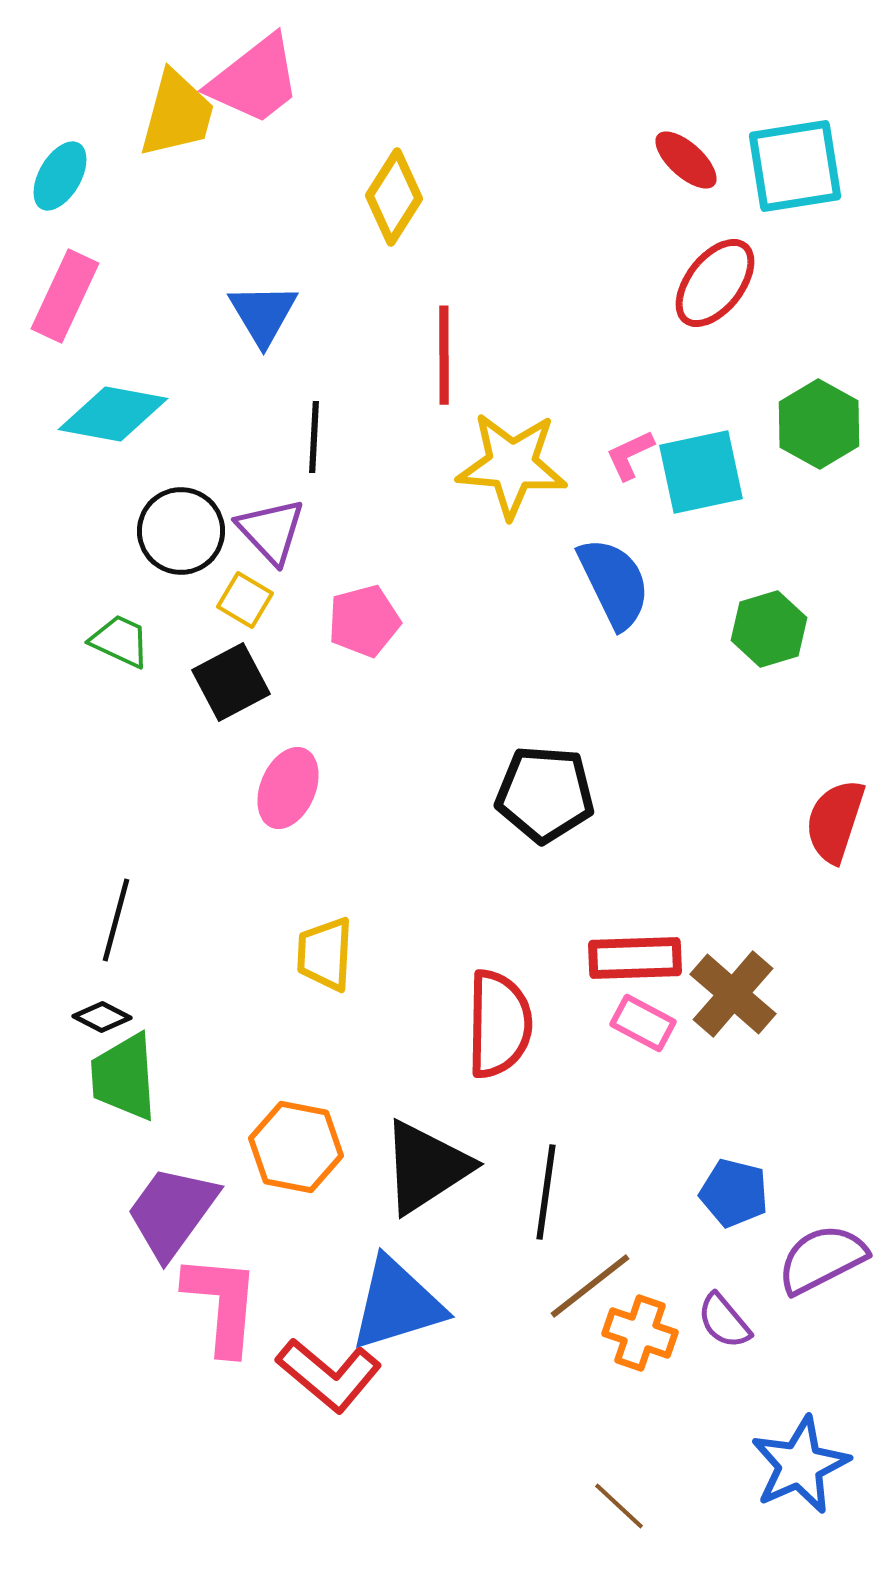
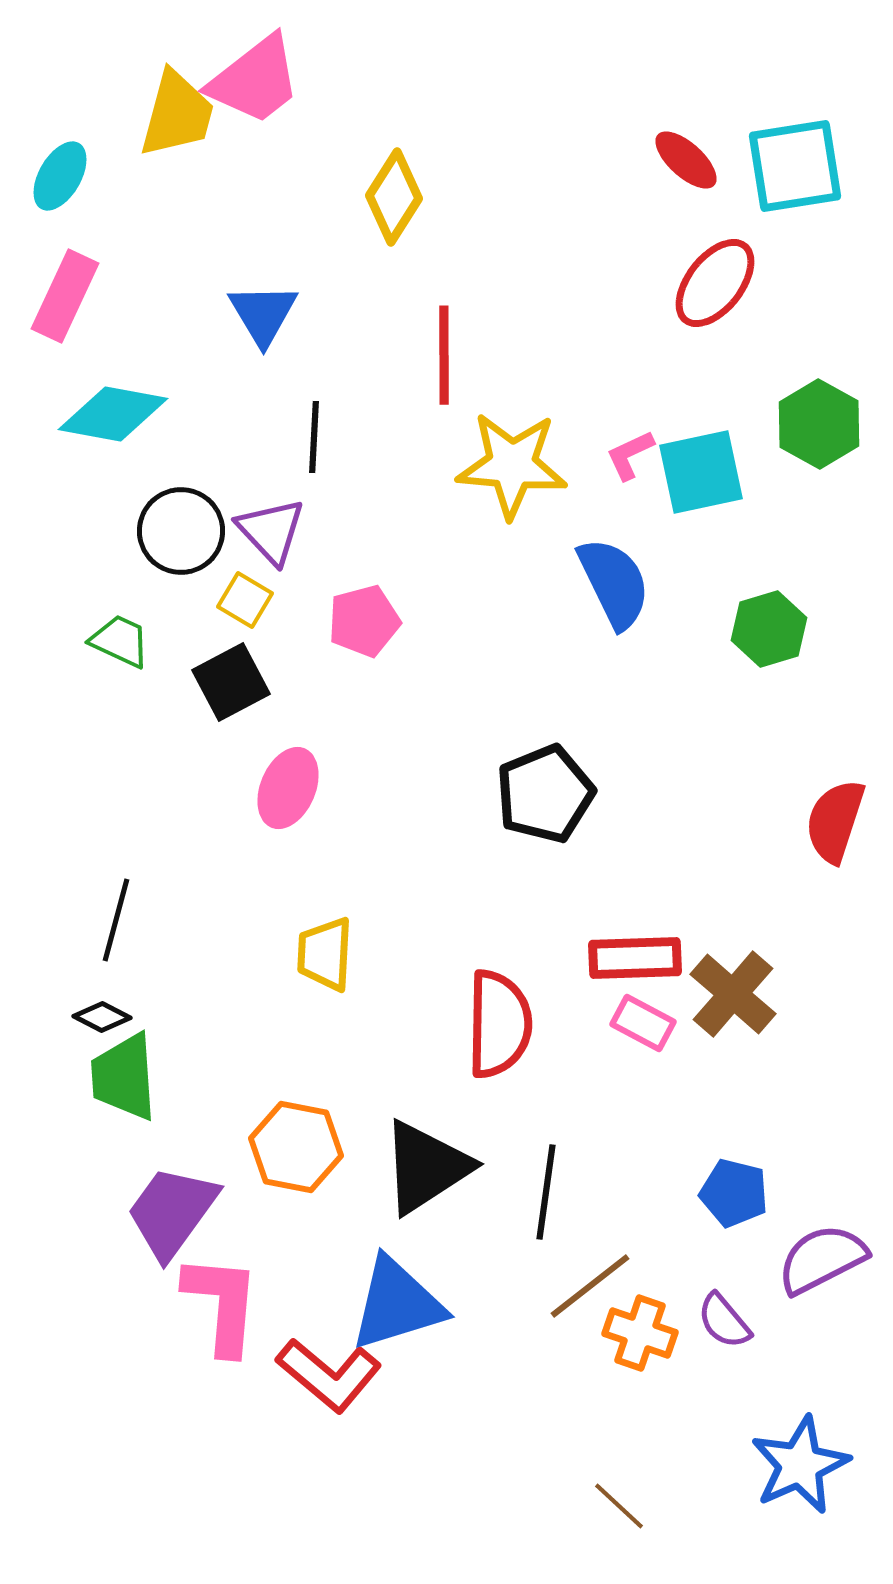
black pentagon at (545, 794): rotated 26 degrees counterclockwise
